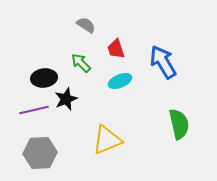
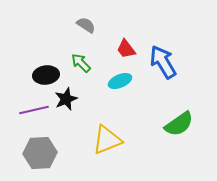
red trapezoid: moved 10 px right; rotated 20 degrees counterclockwise
black ellipse: moved 2 px right, 3 px up
green semicircle: rotated 68 degrees clockwise
